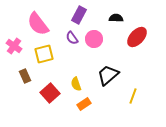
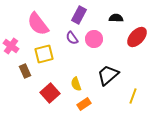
pink cross: moved 3 px left
brown rectangle: moved 5 px up
